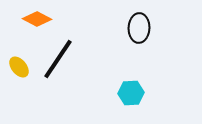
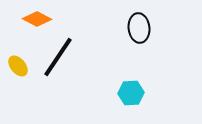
black ellipse: rotated 8 degrees counterclockwise
black line: moved 2 px up
yellow ellipse: moved 1 px left, 1 px up
